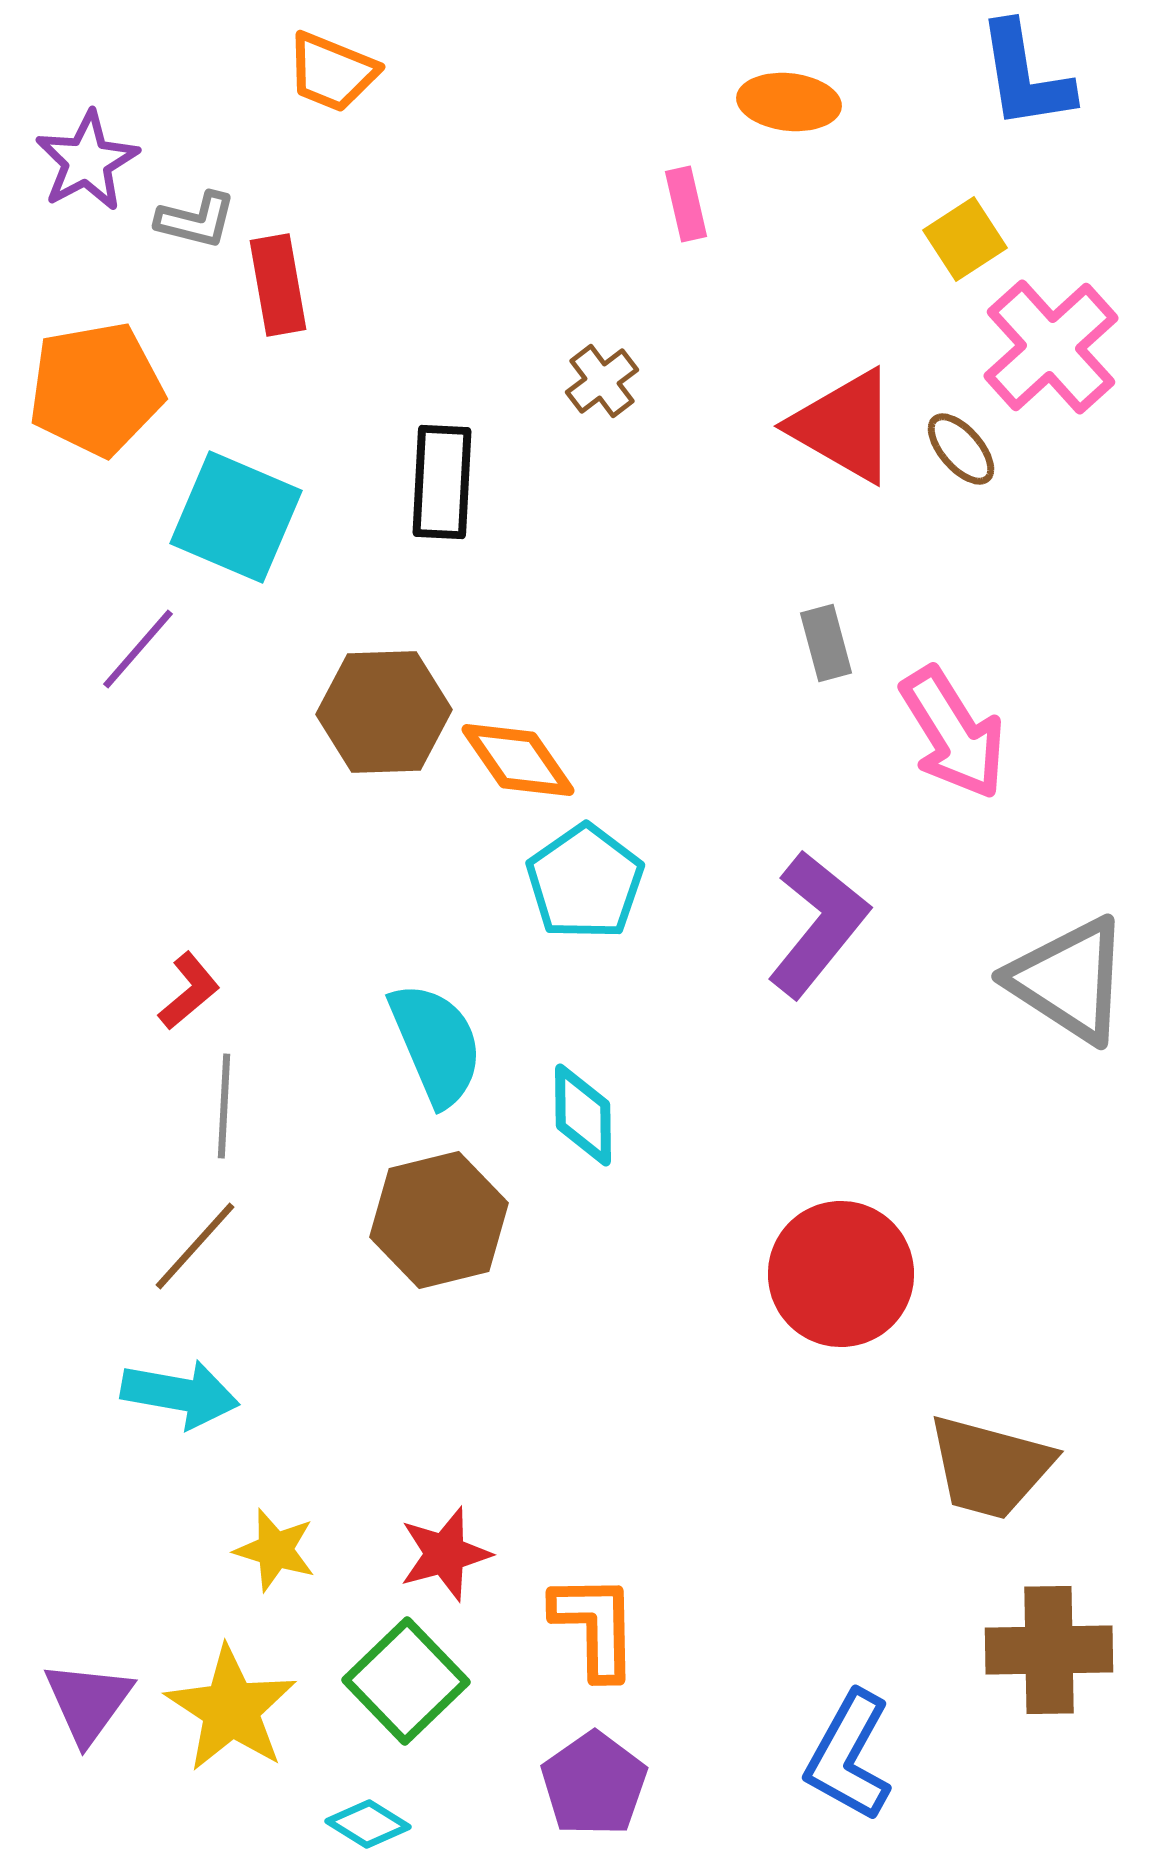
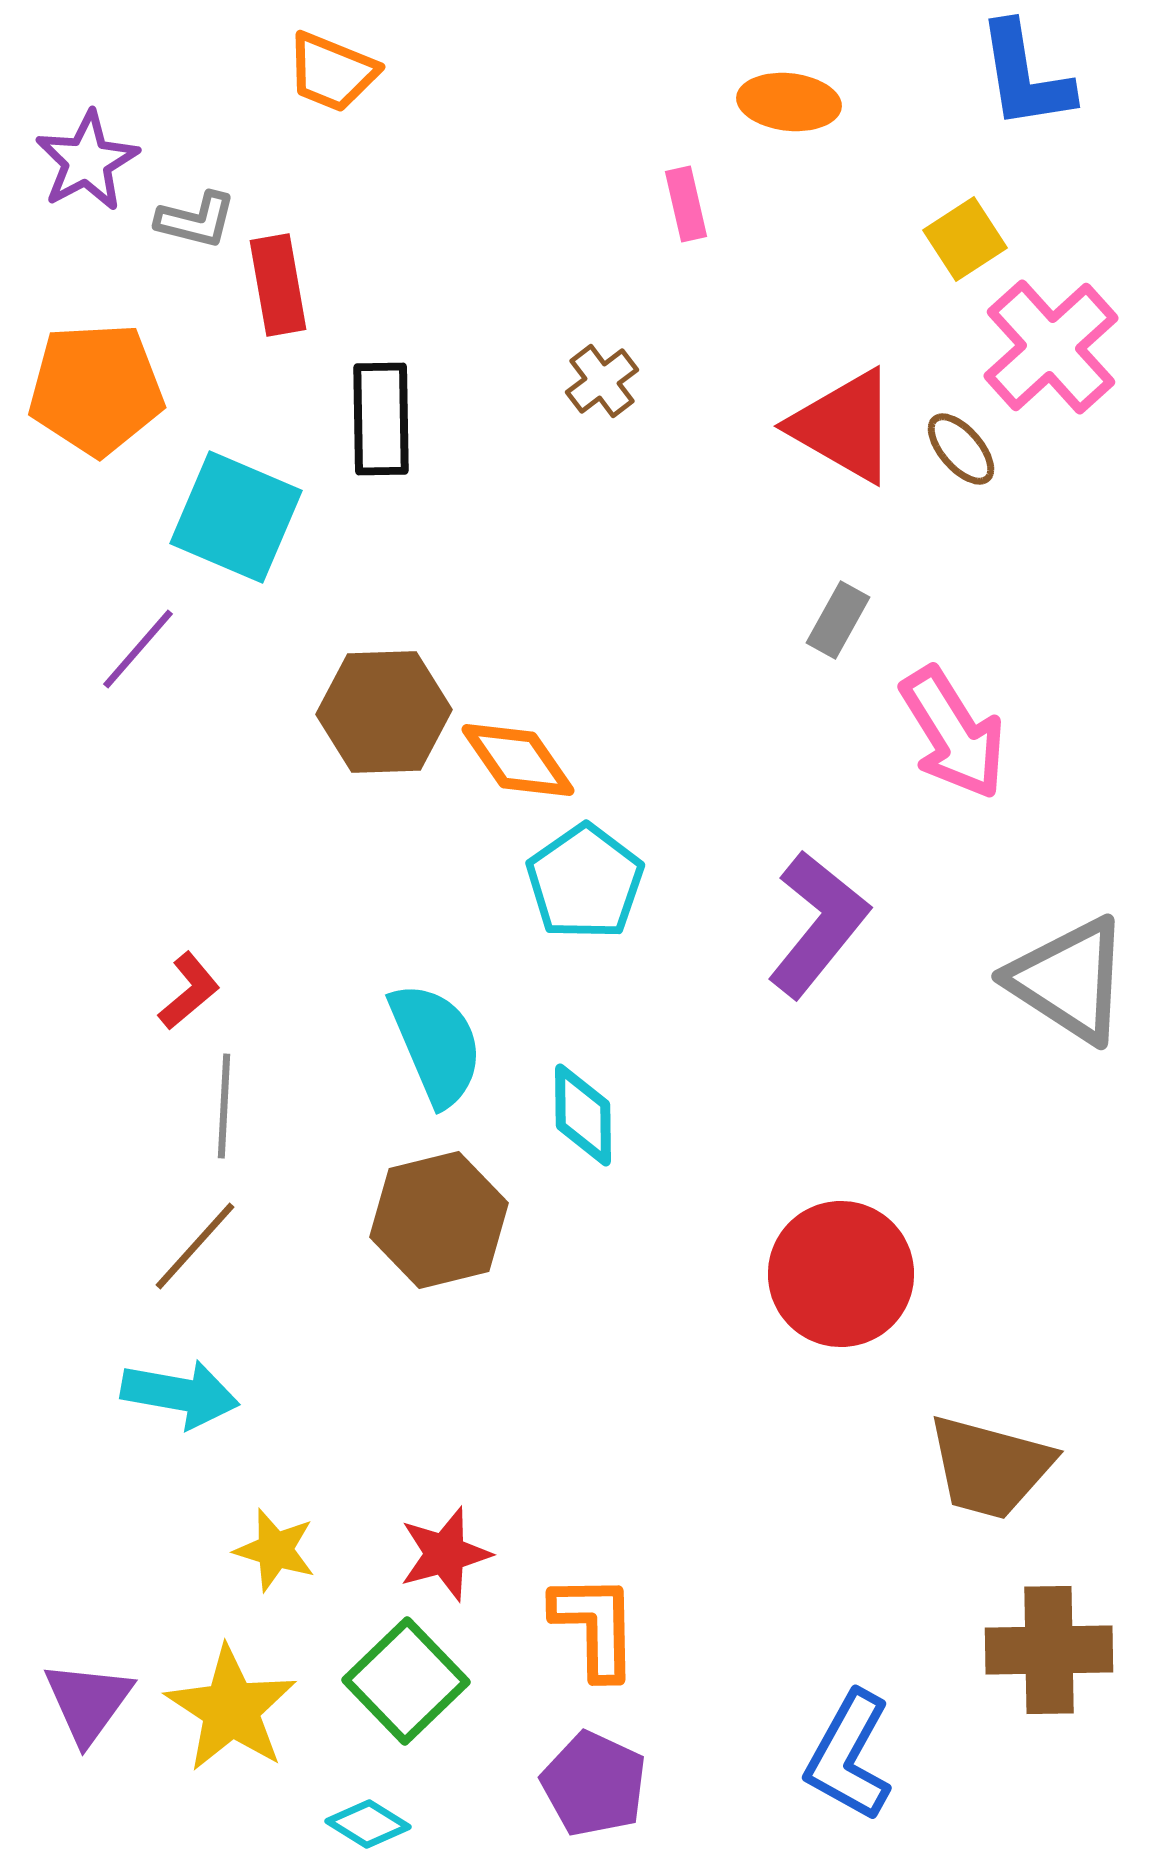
orange pentagon at (96, 389): rotated 7 degrees clockwise
black rectangle at (442, 482): moved 61 px left, 63 px up; rotated 4 degrees counterclockwise
gray rectangle at (826, 643): moved 12 px right, 23 px up; rotated 44 degrees clockwise
purple pentagon at (594, 1784): rotated 12 degrees counterclockwise
